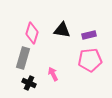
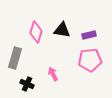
pink diamond: moved 4 px right, 1 px up
gray rectangle: moved 8 px left
black cross: moved 2 px left, 1 px down
